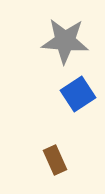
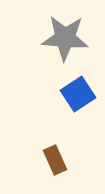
gray star: moved 3 px up
